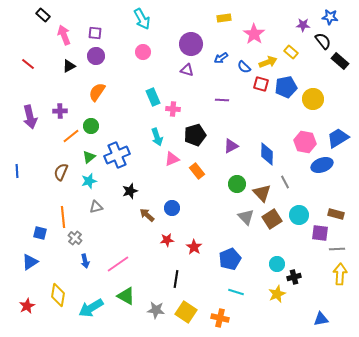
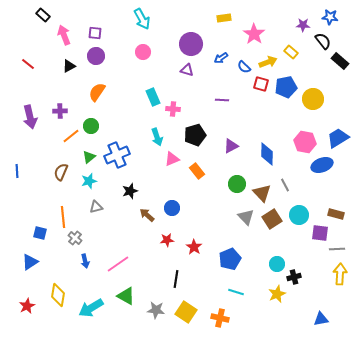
gray line at (285, 182): moved 3 px down
